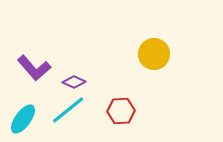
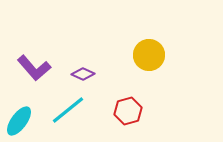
yellow circle: moved 5 px left, 1 px down
purple diamond: moved 9 px right, 8 px up
red hexagon: moved 7 px right; rotated 12 degrees counterclockwise
cyan ellipse: moved 4 px left, 2 px down
